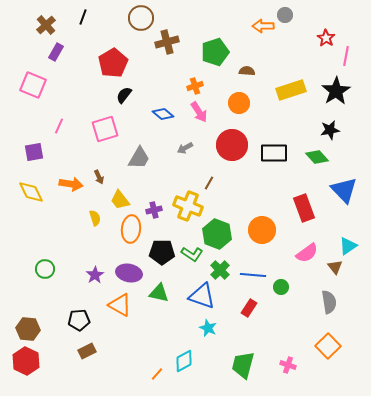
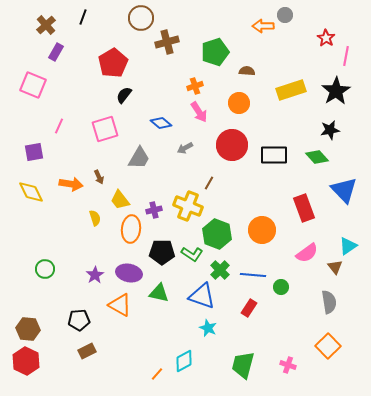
blue diamond at (163, 114): moved 2 px left, 9 px down
black rectangle at (274, 153): moved 2 px down
